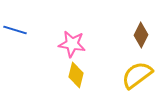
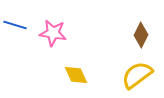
blue line: moved 5 px up
pink star: moved 19 px left, 11 px up
yellow diamond: rotated 40 degrees counterclockwise
